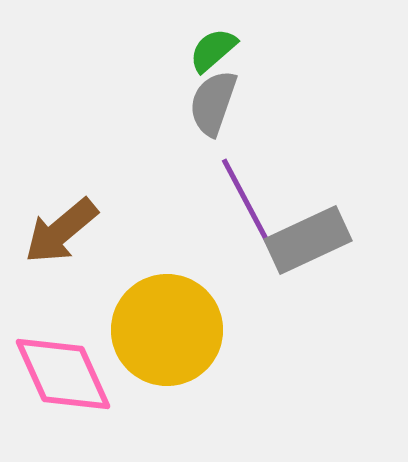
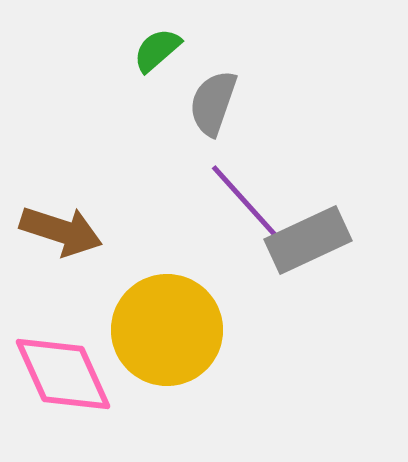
green semicircle: moved 56 px left
purple line: rotated 14 degrees counterclockwise
brown arrow: rotated 122 degrees counterclockwise
